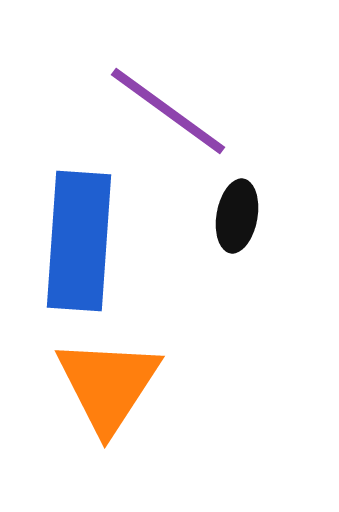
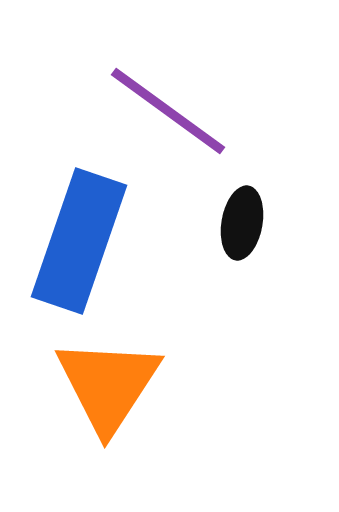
black ellipse: moved 5 px right, 7 px down
blue rectangle: rotated 15 degrees clockwise
